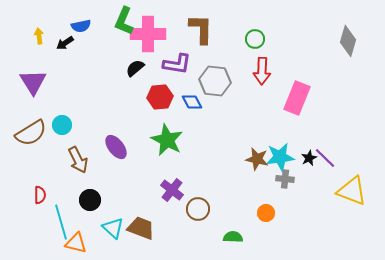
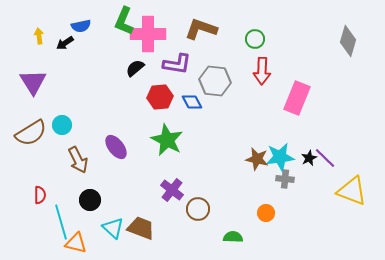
brown L-shape: rotated 72 degrees counterclockwise
